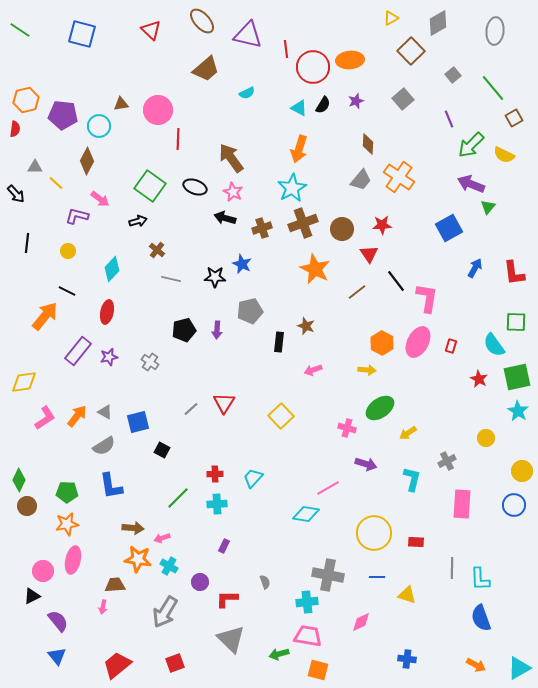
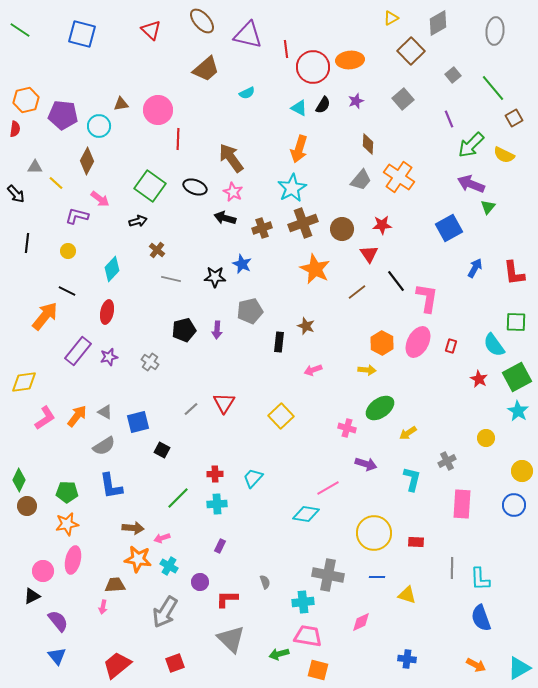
green square at (517, 377): rotated 16 degrees counterclockwise
purple rectangle at (224, 546): moved 4 px left
cyan cross at (307, 602): moved 4 px left
